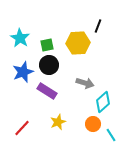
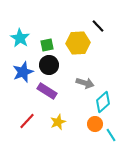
black line: rotated 64 degrees counterclockwise
orange circle: moved 2 px right
red line: moved 5 px right, 7 px up
